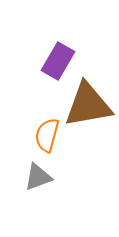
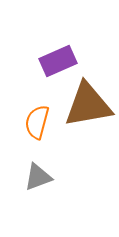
purple rectangle: rotated 36 degrees clockwise
orange semicircle: moved 10 px left, 13 px up
